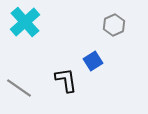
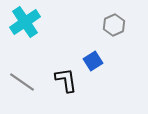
cyan cross: rotated 8 degrees clockwise
gray line: moved 3 px right, 6 px up
